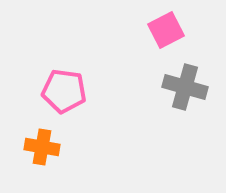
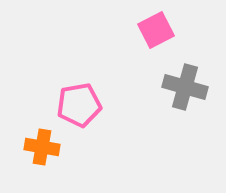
pink square: moved 10 px left
pink pentagon: moved 15 px right, 14 px down; rotated 18 degrees counterclockwise
